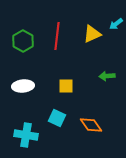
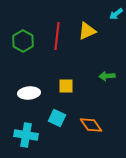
cyan arrow: moved 10 px up
yellow triangle: moved 5 px left, 3 px up
white ellipse: moved 6 px right, 7 px down
